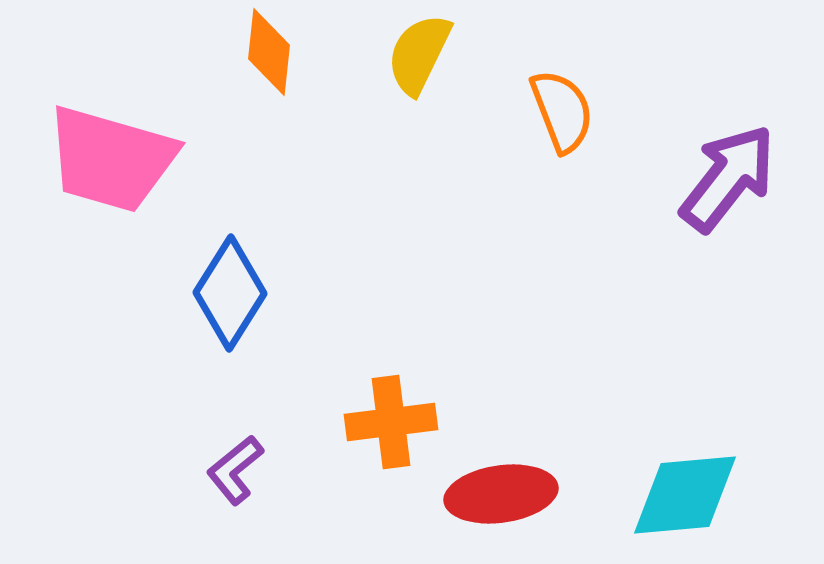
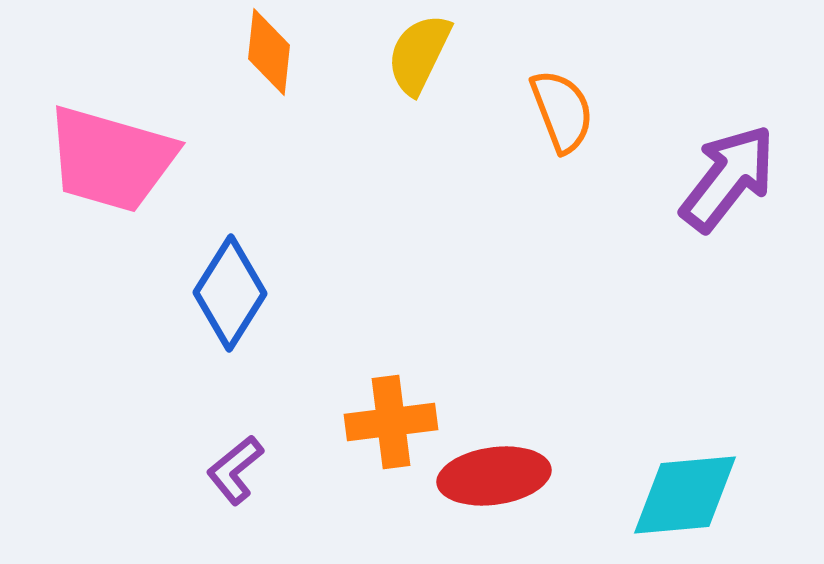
red ellipse: moved 7 px left, 18 px up
